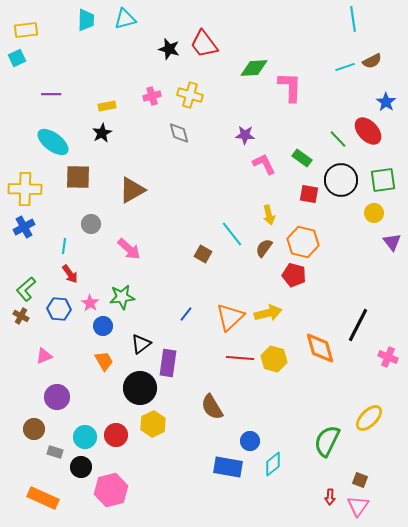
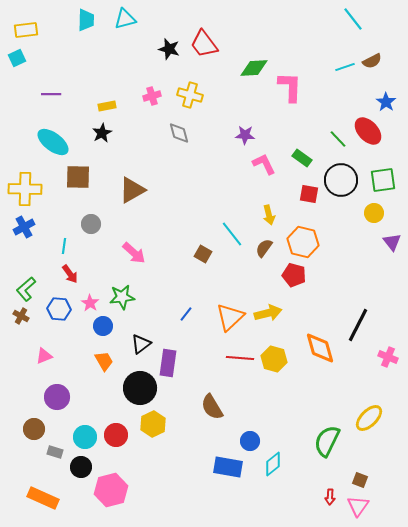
cyan line at (353, 19): rotated 30 degrees counterclockwise
pink arrow at (129, 249): moved 5 px right, 4 px down
